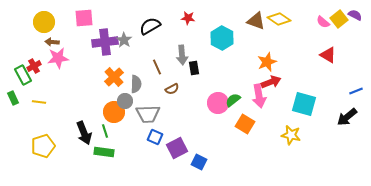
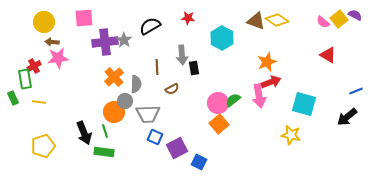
yellow diamond at (279, 19): moved 2 px left, 1 px down
brown line at (157, 67): rotated 21 degrees clockwise
green rectangle at (23, 75): moved 2 px right, 4 px down; rotated 18 degrees clockwise
orange square at (245, 124): moved 26 px left; rotated 18 degrees clockwise
